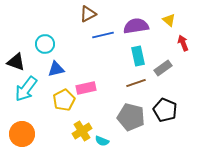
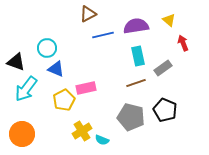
cyan circle: moved 2 px right, 4 px down
blue triangle: rotated 36 degrees clockwise
cyan semicircle: moved 1 px up
